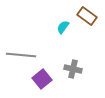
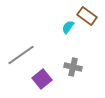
cyan semicircle: moved 5 px right
gray line: rotated 40 degrees counterclockwise
gray cross: moved 2 px up
